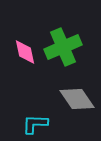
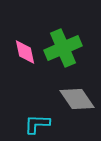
green cross: moved 1 px down
cyan L-shape: moved 2 px right
